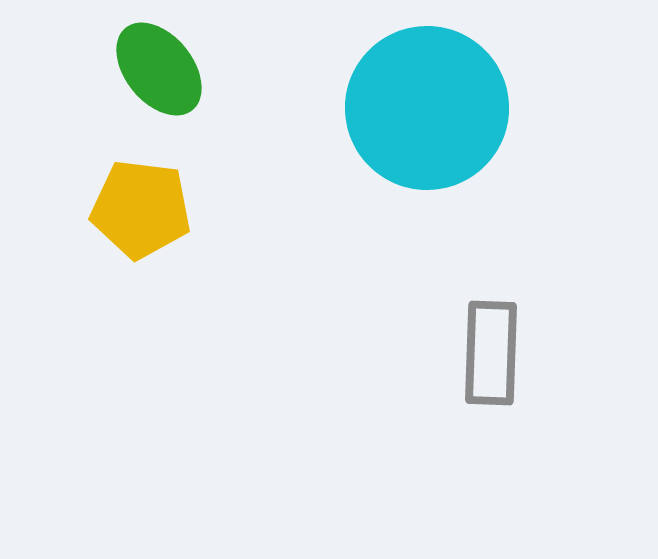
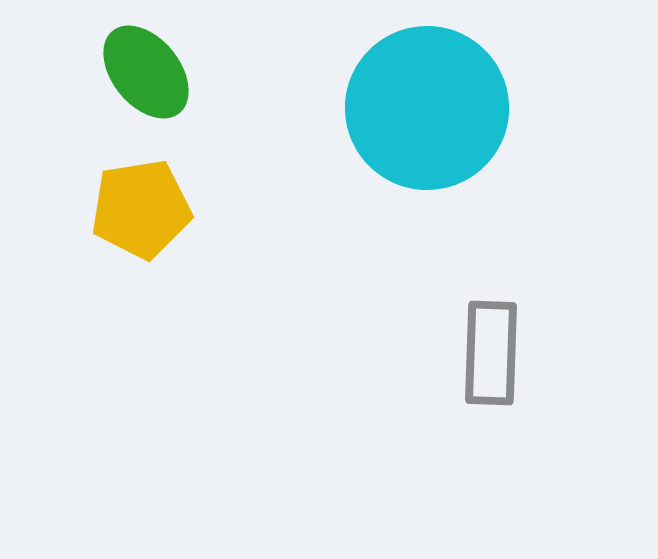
green ellipse: moved 13 px left, 3 px down
yellow pentagon: rotated 16 degrees counterclockwise
